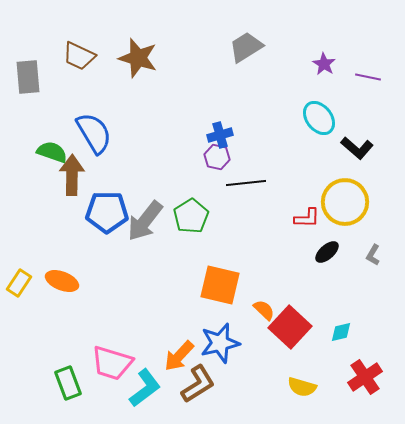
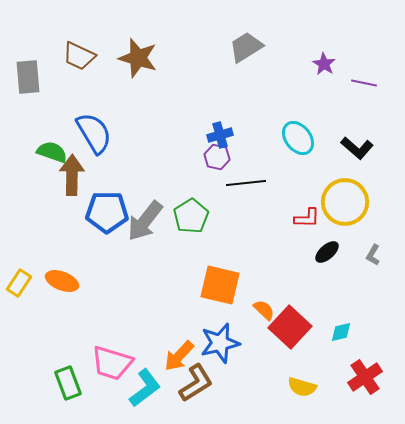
purple line: moved 4 px left, 6 px down
cyan ellipse: moved 21 px left, 20 px down
brown L-shape: moved 2 px left, 1 px up
